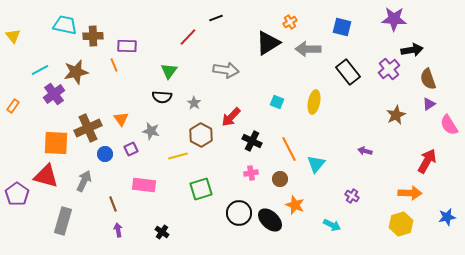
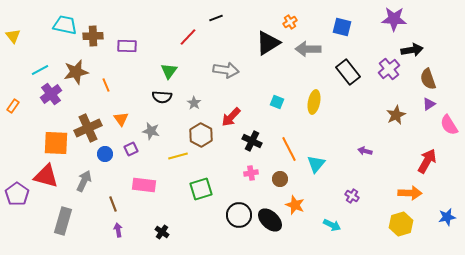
orange line at (114, 65): moved 8 px left, 20 px down
purple cross at (54, 94): moved 3 px left
black circle at (239, 213): moved 2 px down
